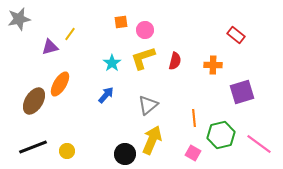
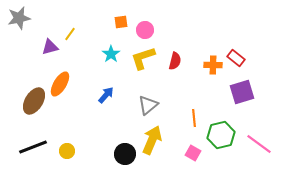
gray star: moved 1 px up
red rectangle: moved 23 px down
cyan star: moved 1 px left, 9 px up
